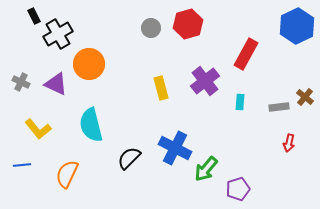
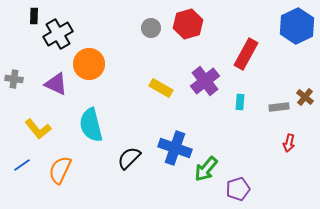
black rectangle: rotated 28 degrees clockwise
gray cross: moved 7 px left, 3 px up; rotated 18 degrees counterclockwise
yellow rectangle: rotated 45 degrees counterclockwise
blue cross: rotated 8 degrees counterclockwise
blue line: rotated 30 degrees counterclockwise
orange semicircle: moved 7 px left, 4 px up
